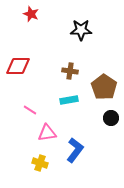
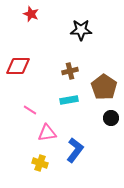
brown cross: rotated 21 degrees counterclockwise
